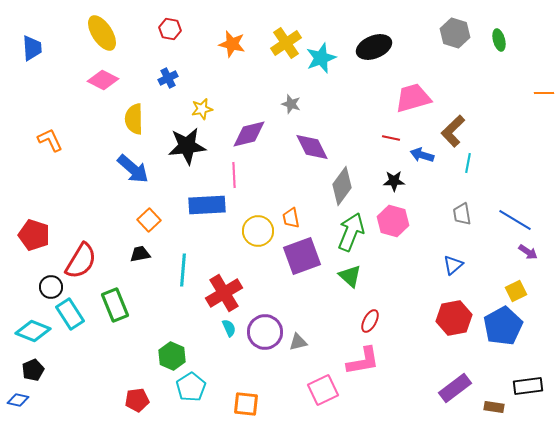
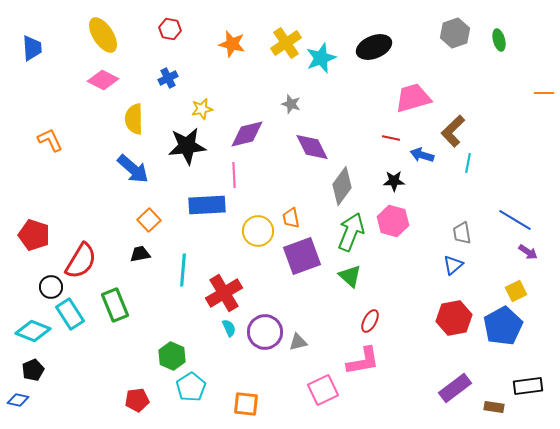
yellow ellipse at (102, 33): moved 1 px right, 2 px down
gray hexagon at (455, 33): rotated 24 degrees clockwise
purple diamond at (249, 134): moved 2 px left
gray trapezoid at (462, 214): moved 19 px down
